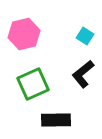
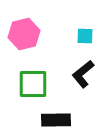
cyan square: rotated 30 degrees counterclockwise
green square: rotated 24 degrees clockwise
